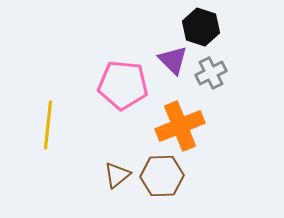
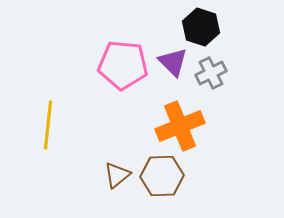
purple triangle: moved 2 px down
pink pentagon: moved 20 px up
